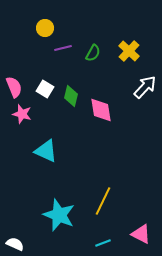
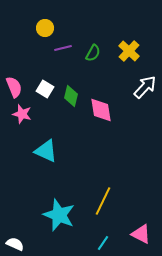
cyan line: rotated 35 degrees counterclockwise
